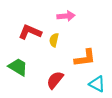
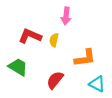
pink arrow: rotated 102 degrees clockwise
red L-shape: moved 4 px down
